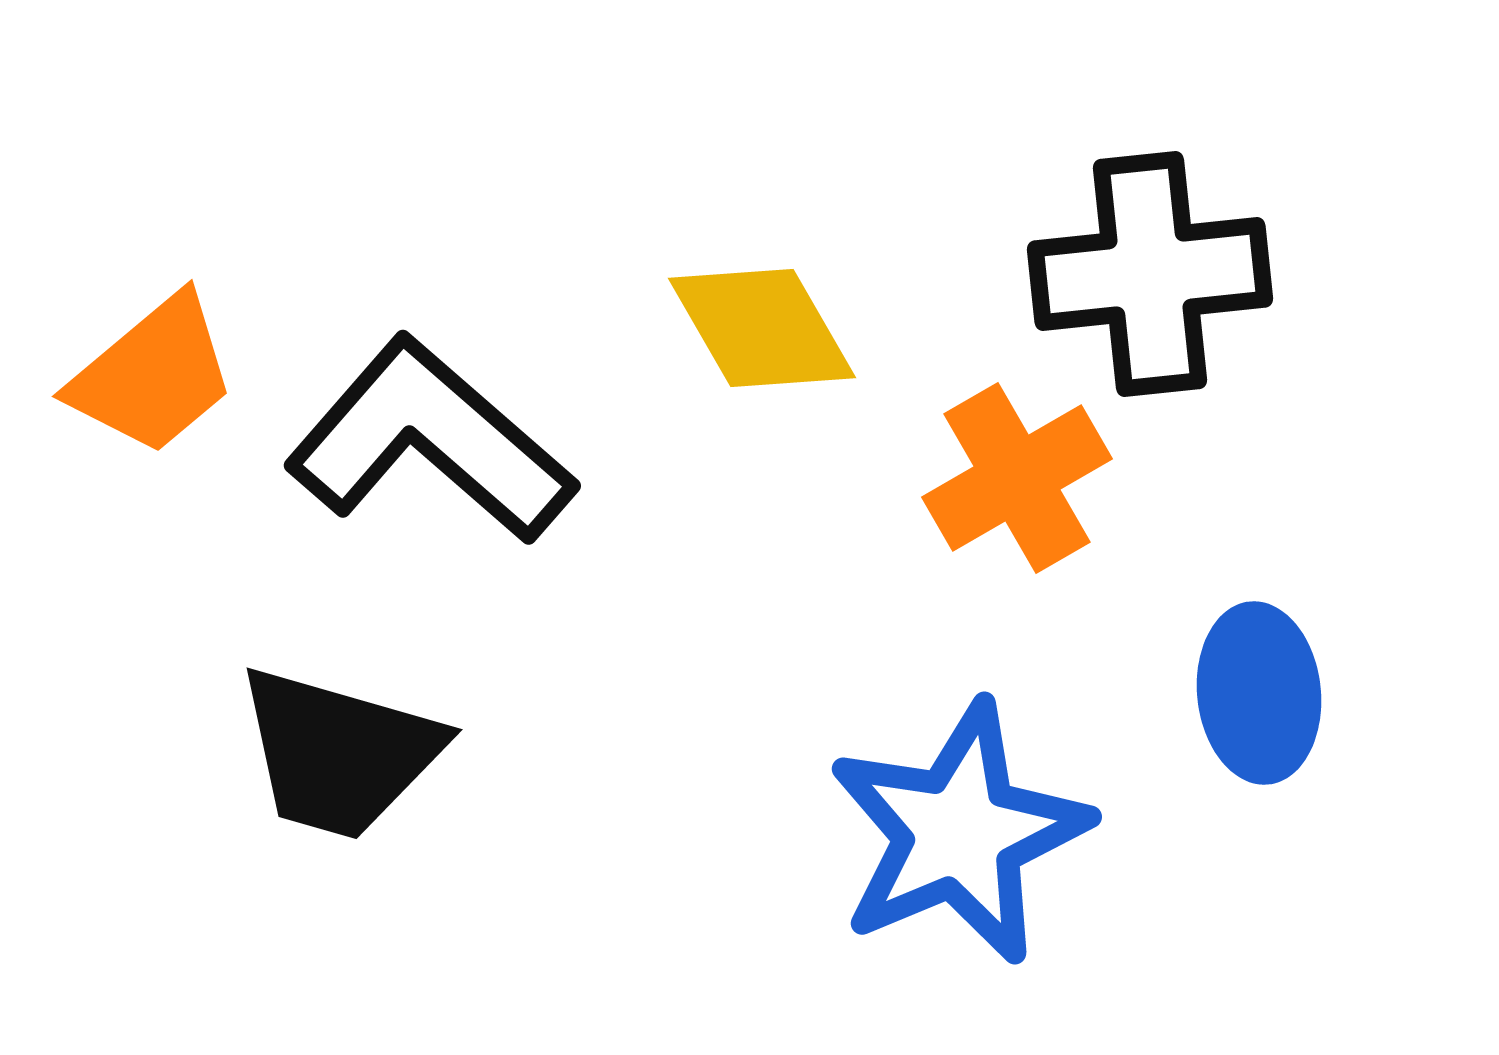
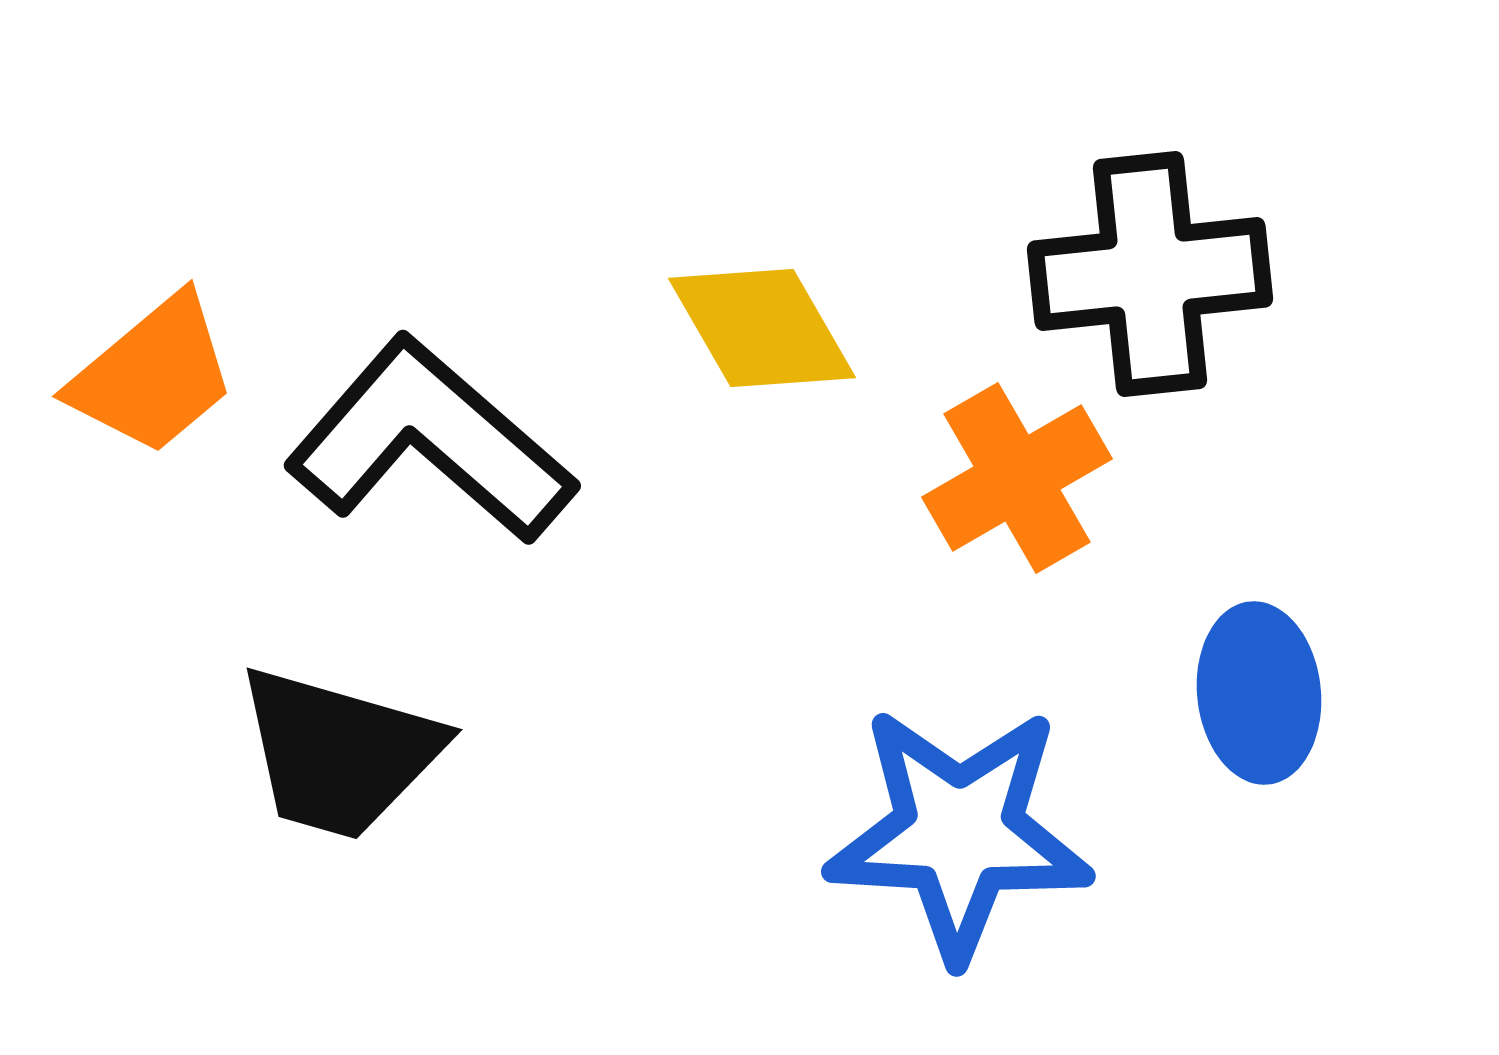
blue star: rotated 26 degrees clockwise
